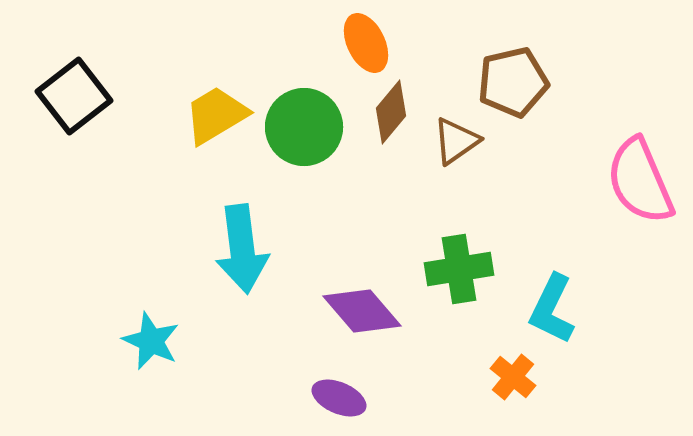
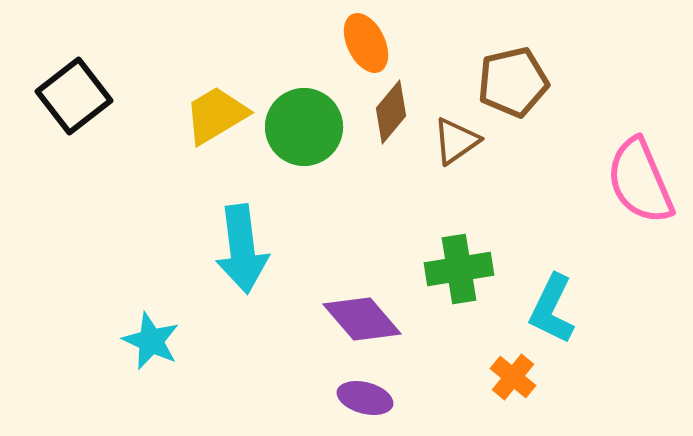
purple diamond: moved 8 px down
purple ellipse: moved 26 px right; rotated 8 degrees counterclockwise
